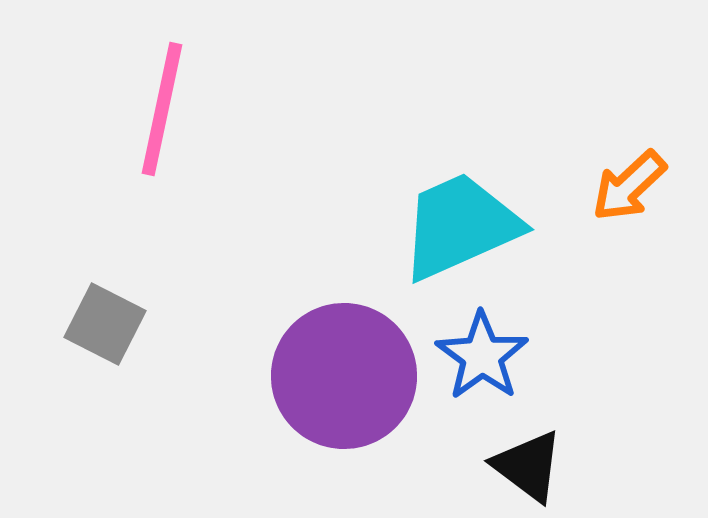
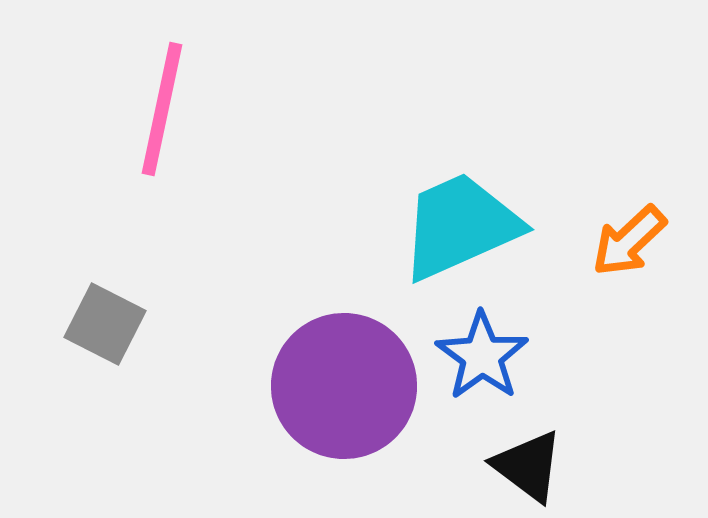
orange arrow: moved 55 px down
purple circle: moved 10 px down
